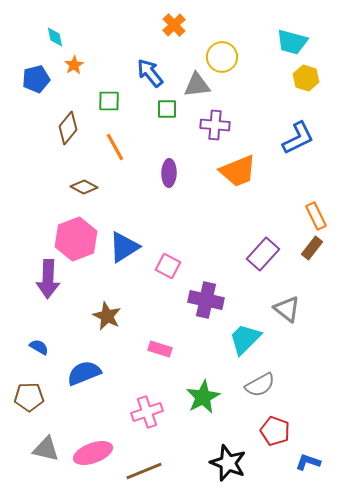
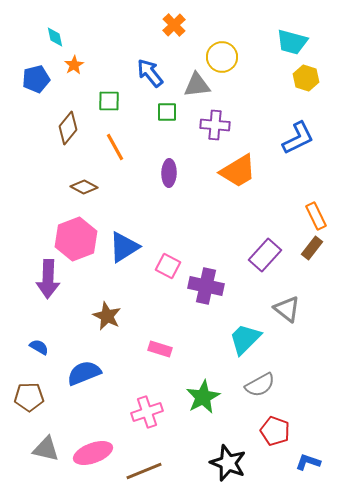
green square at (167, 109): moved 3 px down
orange trapezoid at (238, 171): rotated 9 degrees counterclockwise
purple rectangle at (263, 254): moved 2 px right, 1 px down
purple cross at (206, 300): moved 14 px up
